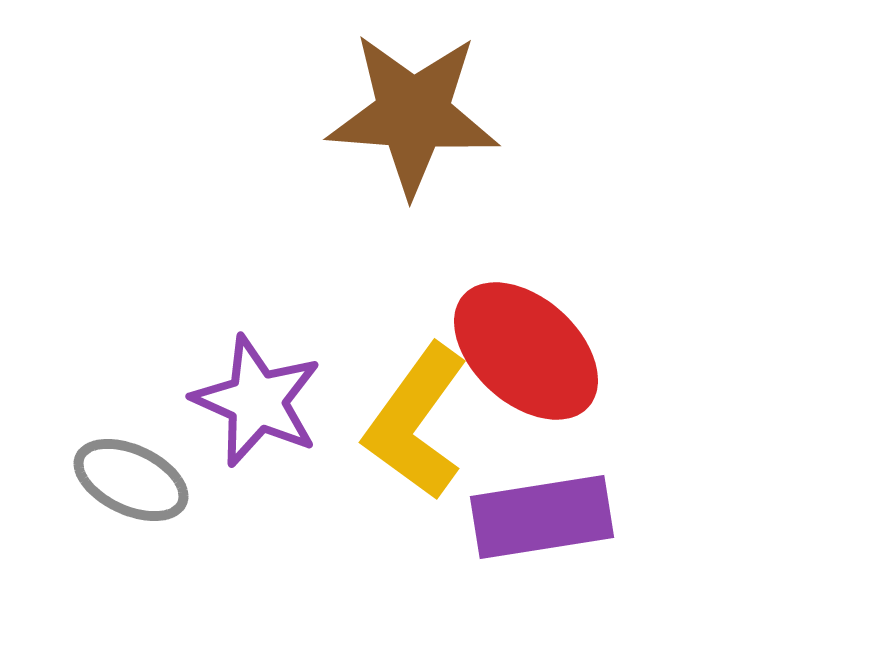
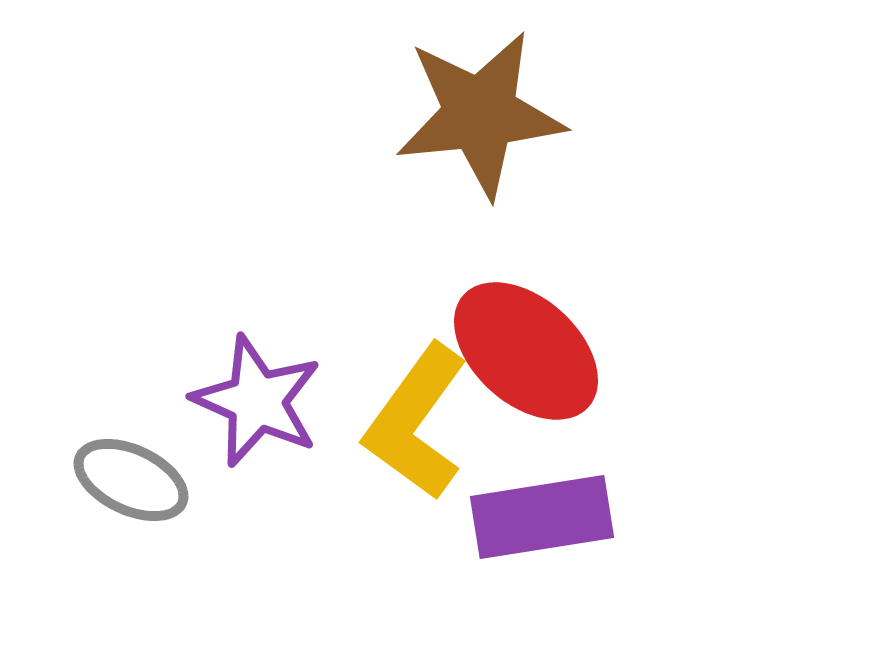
brown star: moved 67 px right; rotated 10 degrees counterclockwise
